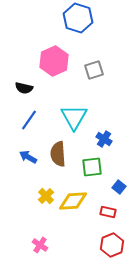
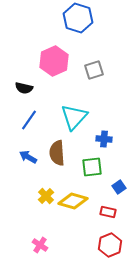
cyan triangle: rotated 12 degrees clockwise
blue cross: rotated 28 degrees counterclockwise
brown semicircle: moved 1 px left, 1 px up
blue square: rotated 16 degrees clockwise
yellow diamond: rotated 20 degrees clockwise
red hexagon: moved 2 px left
